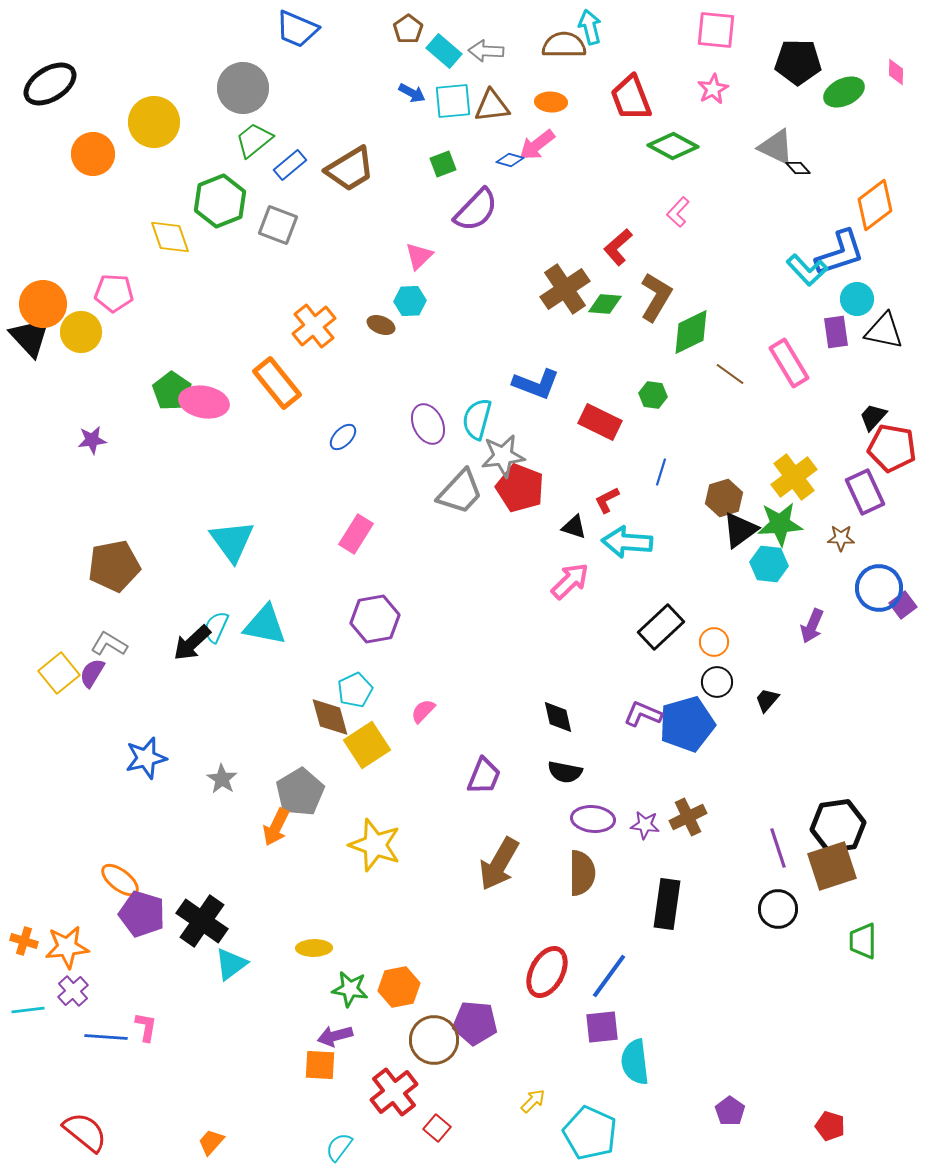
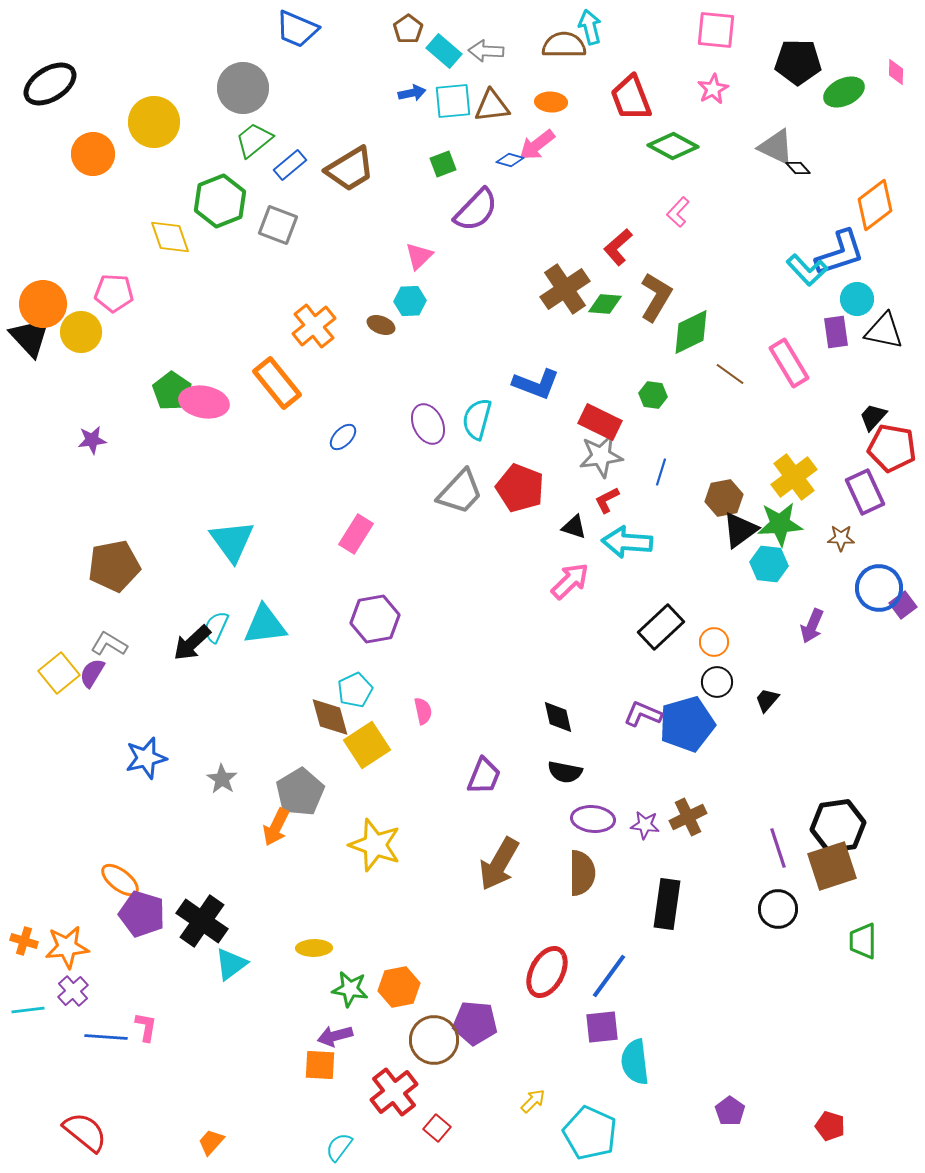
blue arrow at (412, 93): rotated 40 degrees counterclockwise
gray star at (503, 456): moved 98 px right
brown hexagon at (724, 498): rotated 6 degrees clockwise
cyan triangle at (265, 625): rotated 18 degrees counterclockwise
pink semicircle at (423, 711): rotated 124 degrees clockwise
